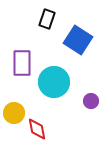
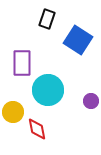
cyan circle: moved 6 px left, 8 px down
yellow circle: moved 1 px left, 1 px up
